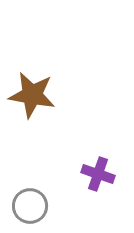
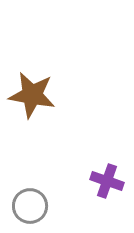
purple cross: moved 9 px right, 7 px down
